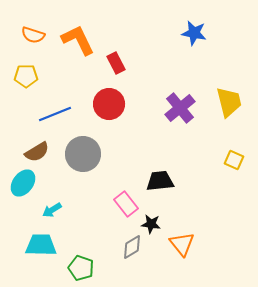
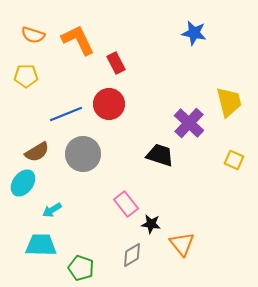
purple cross: moved 9 px right, 15 px down; rotated 8 degrees counterclockwise
blue line: moved 11 px right
black trapezoid: moved 26 px up; rotated 24 degrees clockwise
gray diamond: moved 8 px down
